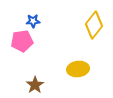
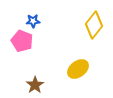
pink pentagon: rotated 30 degrees clockwise
yellow ellipse: rotated 30 degrees counterclockwise
